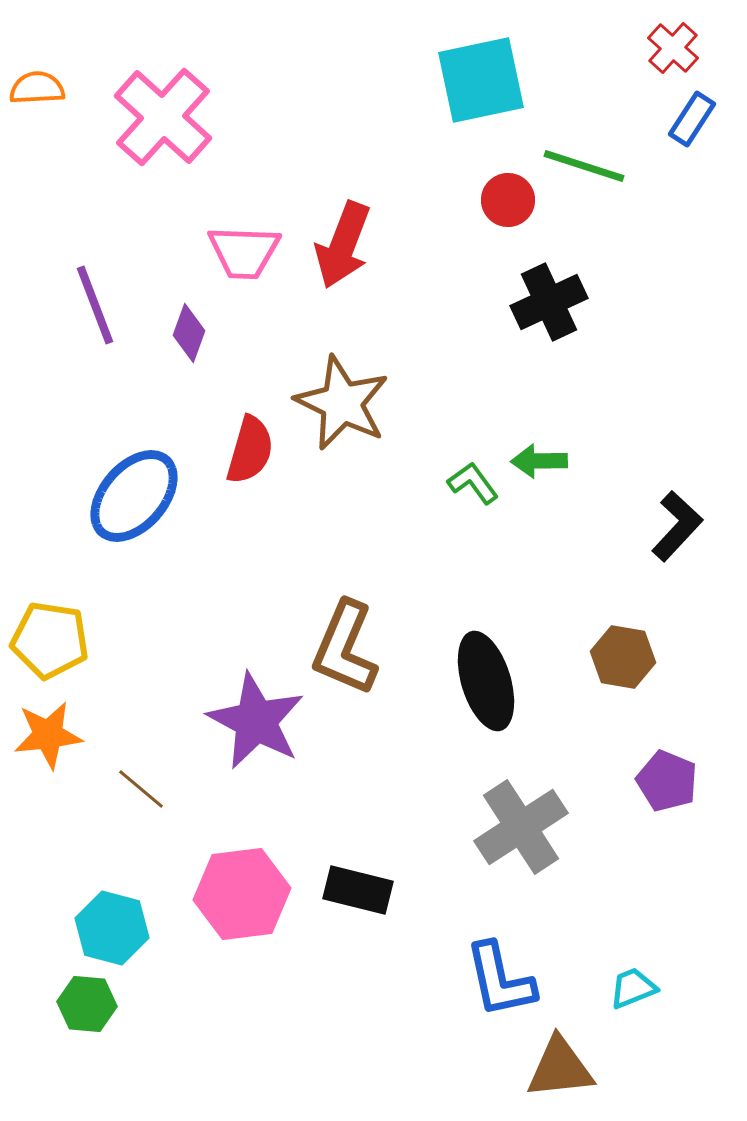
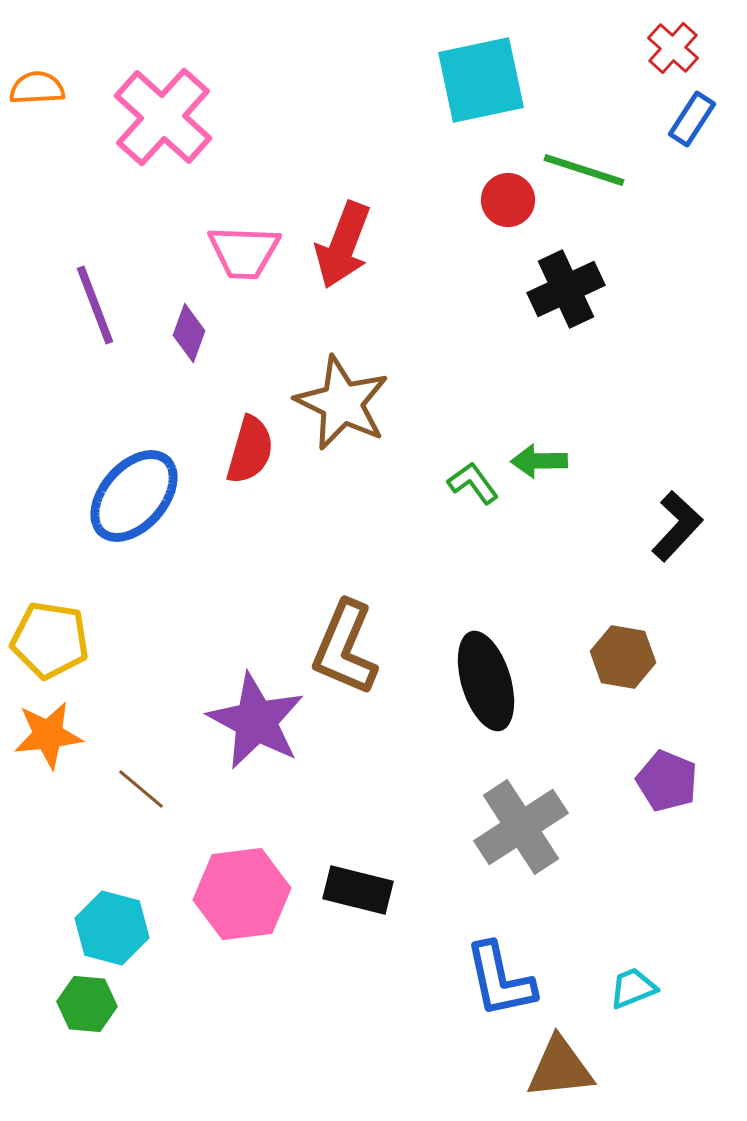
green line: moved 4 px down
black cross: moved 17 px right, 13 px up
